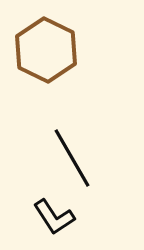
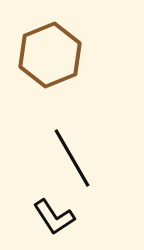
brown hexagon: moved 4 px right, 5 px down; rotated 12 degrees clockwise
